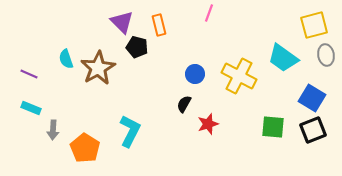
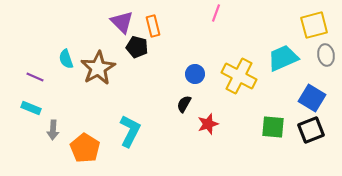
pink line: moved 7 px right
orange rectangle: moved 6 px left, 1 px down
cyan trapezoid: rotated 120 degrees clockwise
purple line: moved 6 px right, 3 px down
black square: moved 2 px left
